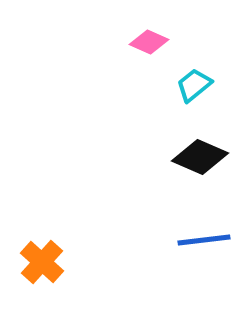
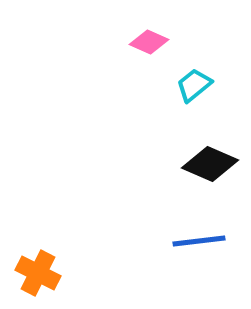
black diamond: moved 10 px right, 7 px down
blue line: moved 5 px left, 1 px down
orange cross: moved 4 px left, 11 px down; rotated 15 degrees counterclockwise
